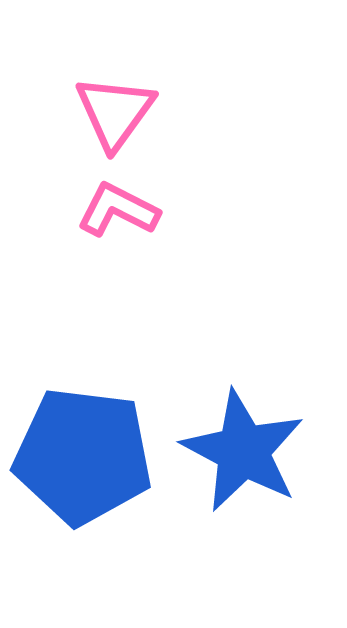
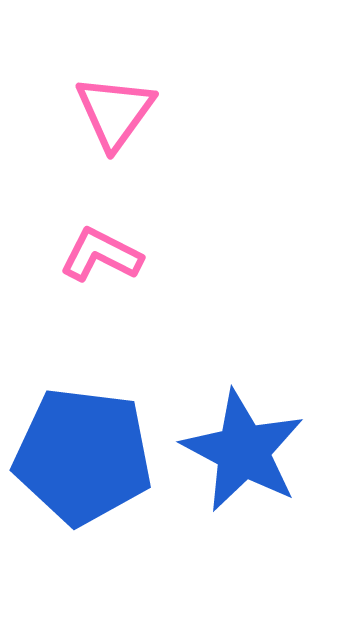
pink L-shape: moved 17 px left, 45 px down
